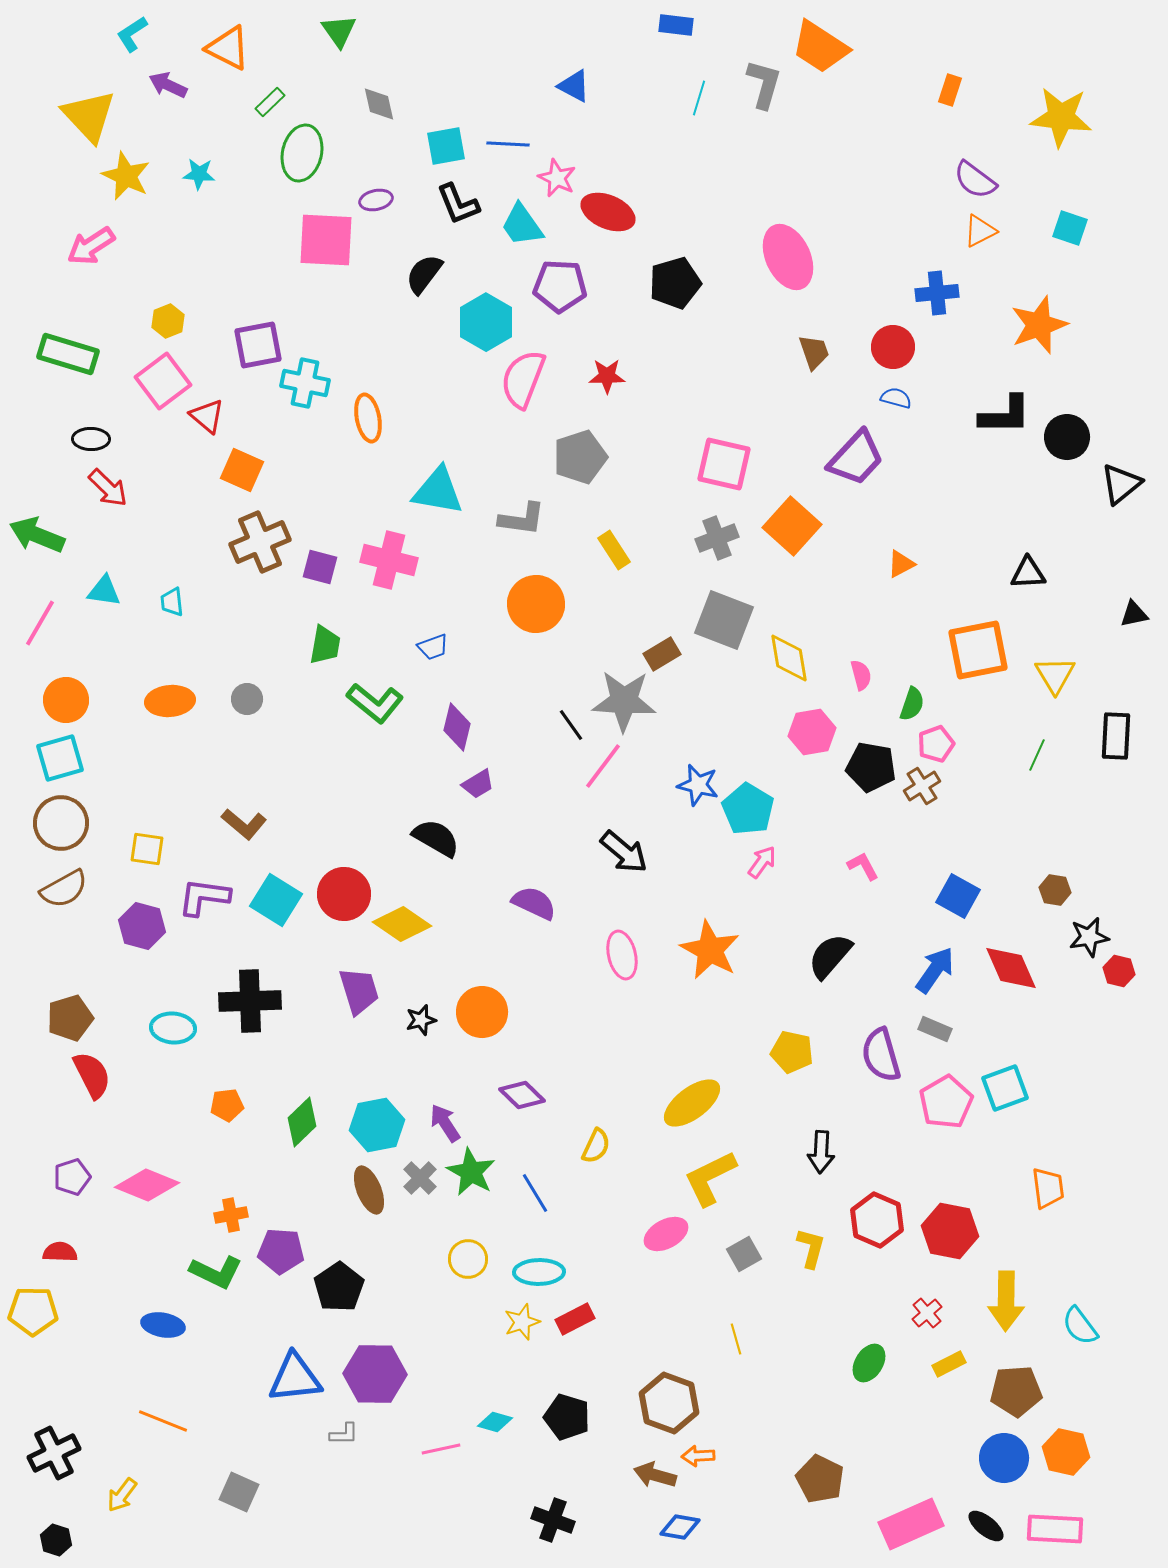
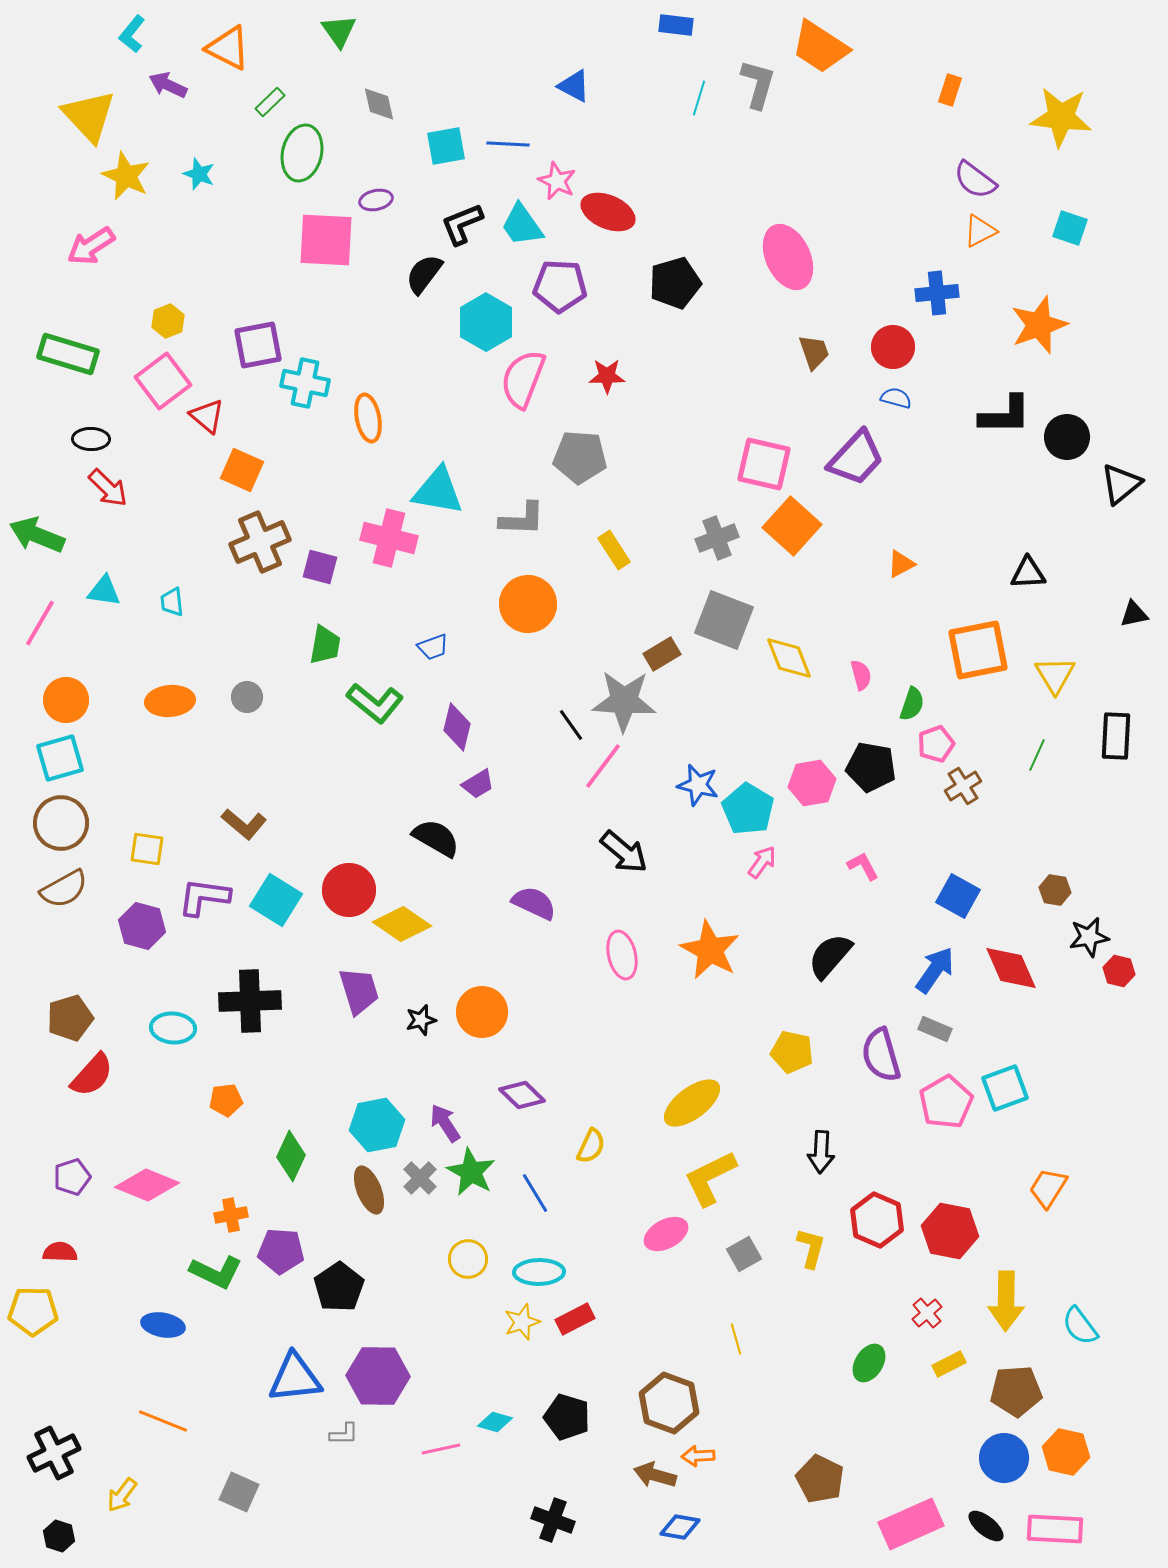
cyan L-shape at (132, 34): rotated 18 degrees counterclockwise
gray L-shape at (764, 84): moved 6 px left
cyan star at (199, 174): rotated 16 degrees clockwise
pink star at (557, 178): moved 3 px down
black L-shape at (458, 204): moved 4 px right, 20 px down; rotated 90 degrees clockwise
gray pentagon at (580, 457): rotated 22 degrees clockwise
pink square at (724, 464): moved 40 px right
gray L-shape at (522, 519): rotated 6 degrees counterclockwise
pink cross at (389, 560): moved 22 px up
orange circle at (536, 604): moved 8 px left
yellow diamond at (789, 658): rotated 12 degrees counterclockwise
gray circle at (247, 699): moved 2 px up
pink hexagon at (812, 732): moved 51 px down
brown cross at (922, 786): moved 41 px right
red circle at (344, 894): moved 5 px right, 4 px up
red semicircle at (92, 1075): rotated 69 degrees clockwise
orange pentagon at (227, 1105): moved 1 px left, 5 px up
green diamond at (302, 1122): moved 11 px left, 34 px down; rotated 21 degrees counterclockwise
yellow semicircle at (596, 1146): moved 5 px left
orange trapezoid at (1048, 1188): rotated 141 degrees counterclockwise
purple hexagon at (375, 1374): moved 3 px right, 2 px down
black hexagon at (56, 1540): moved 3 px right, 4 px up
